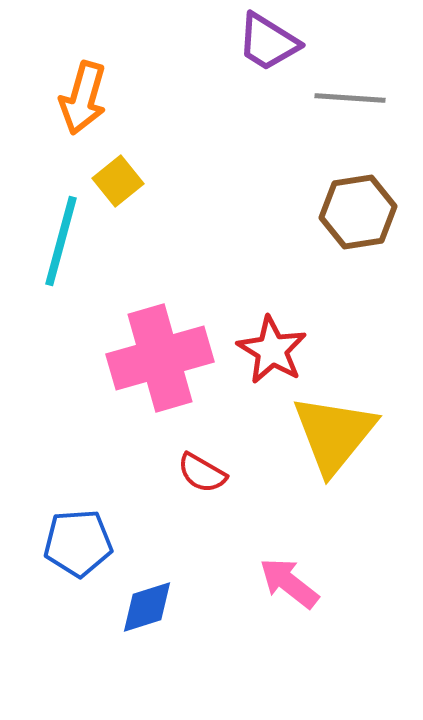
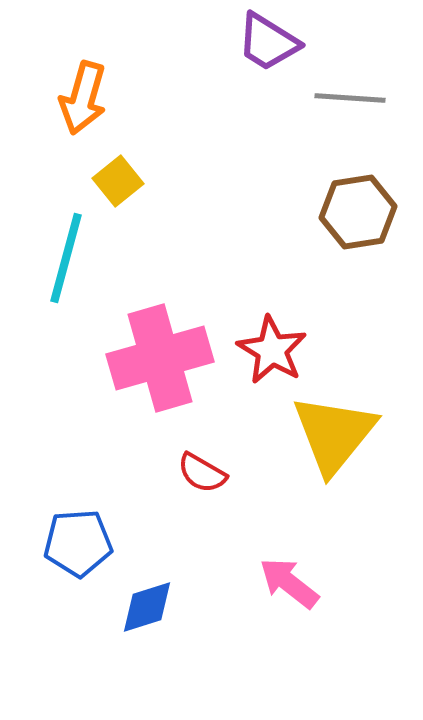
cyan line: moved 5 px right, 17 px down
